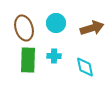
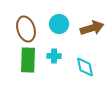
cyan circle: moved 3 px right, 1 px down
brown ellipse: moved 2 px right, 1 px down
